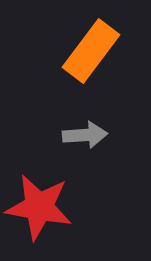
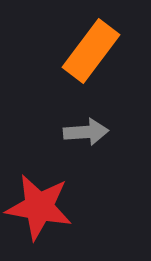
gray arrow: moved 1 px right, 3 px up
